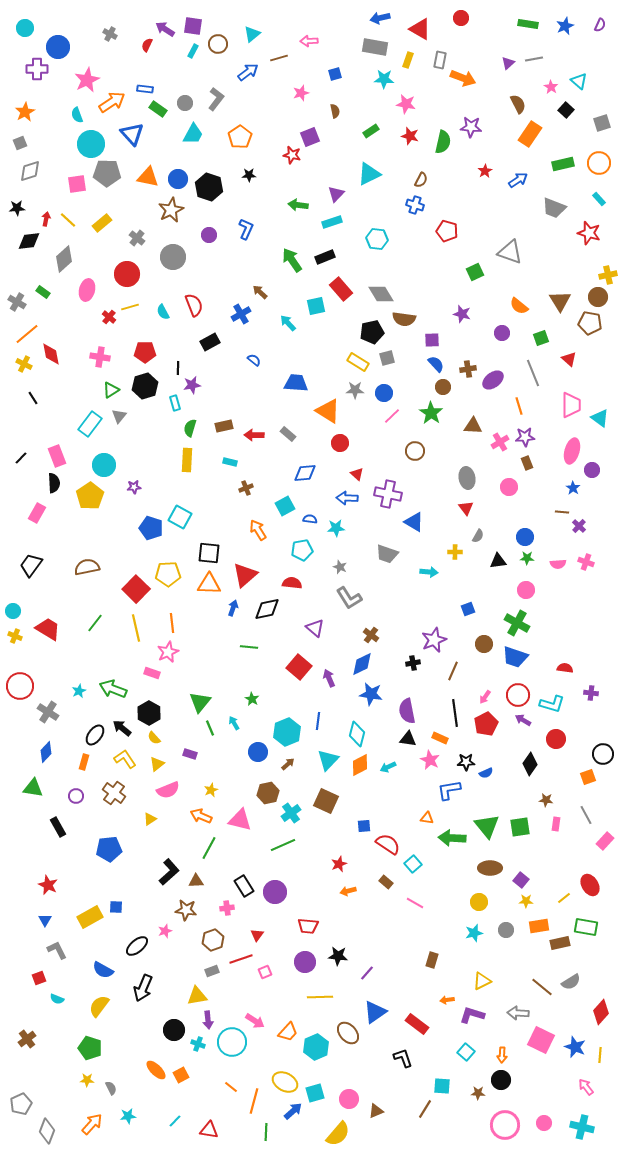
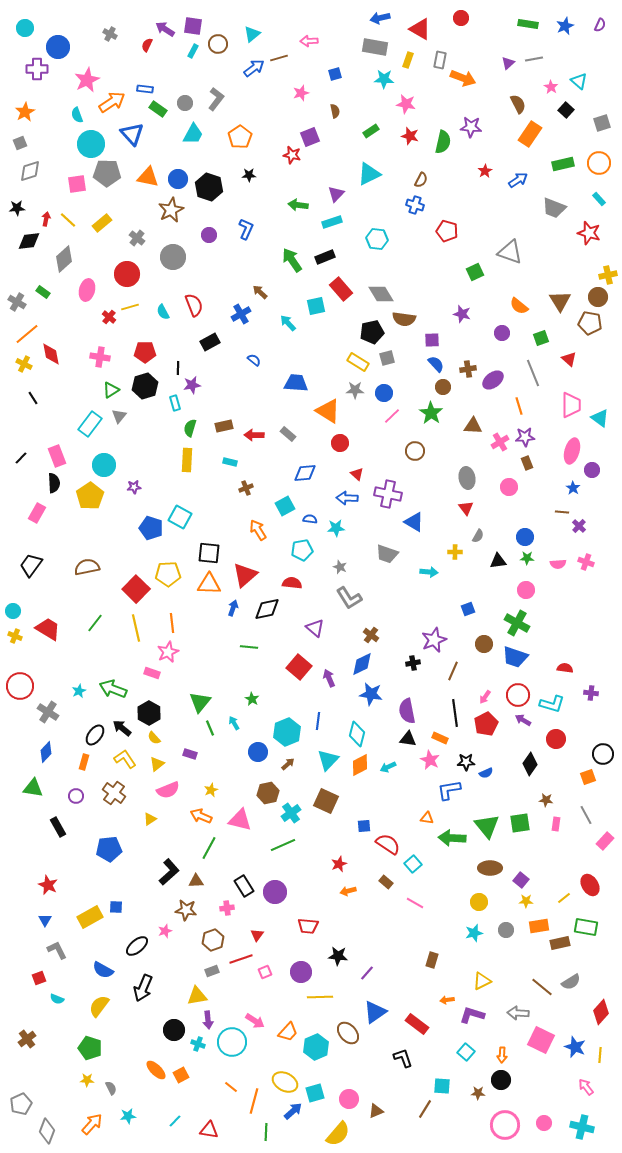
blue arrow at (248, 72): moved 6 px right, 4 px up
green square at (520, 827): moved 4 px up
purple circle at (305, 962): moved 4 px left, 10 px down
